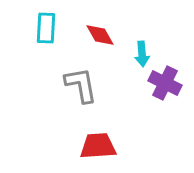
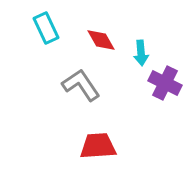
cyan rectangle: rotated 28 degrees counterclockwise
red diamond: moved 1 px right, 5 px down
cyan arrow: moved 1 px left, 1 px up
gray L-shape: rotated 24 degrees counterclockwise
